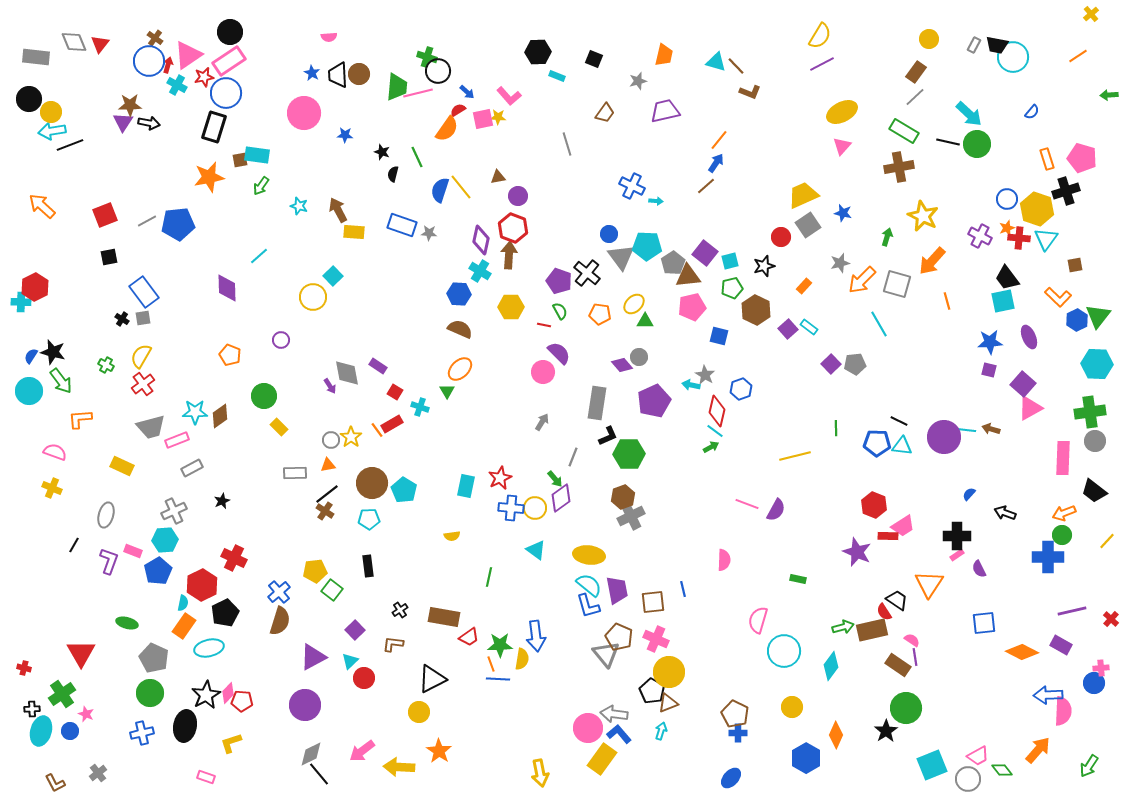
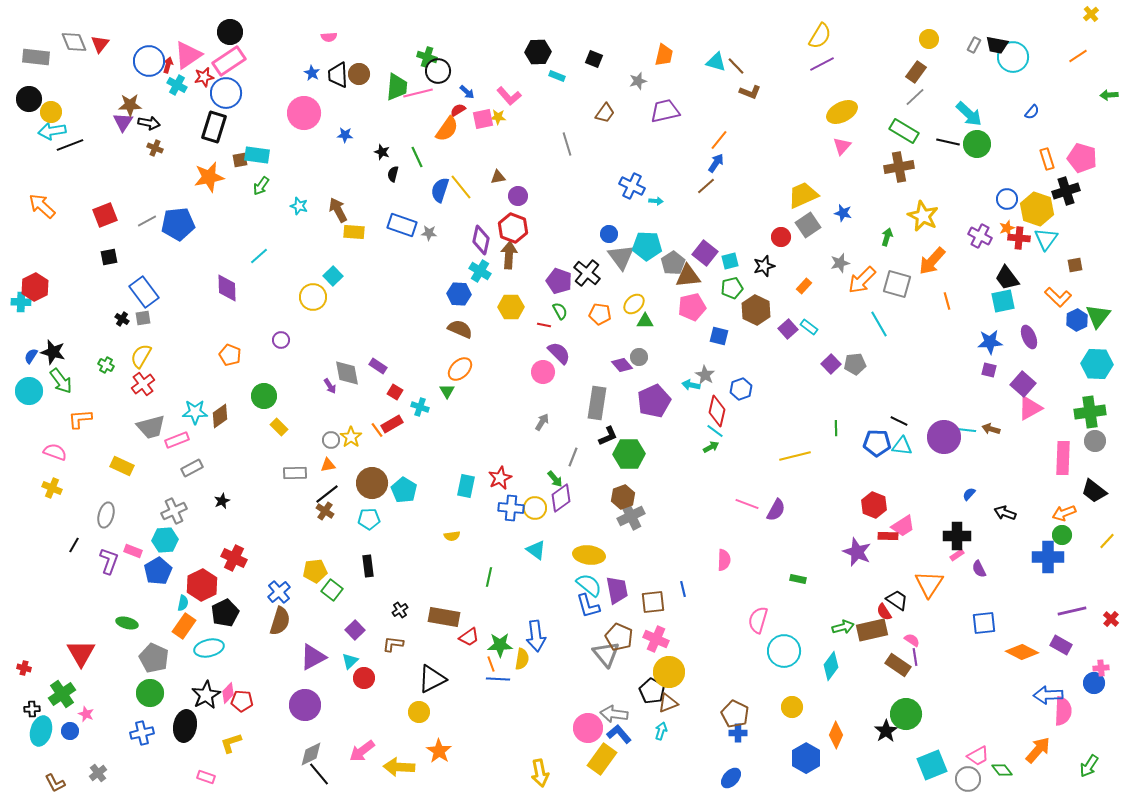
brown cross at (155, 38): moved 110 px down; rotated 14 degrees counterclockwise
green circle at (906, 708): moved 6 px down
